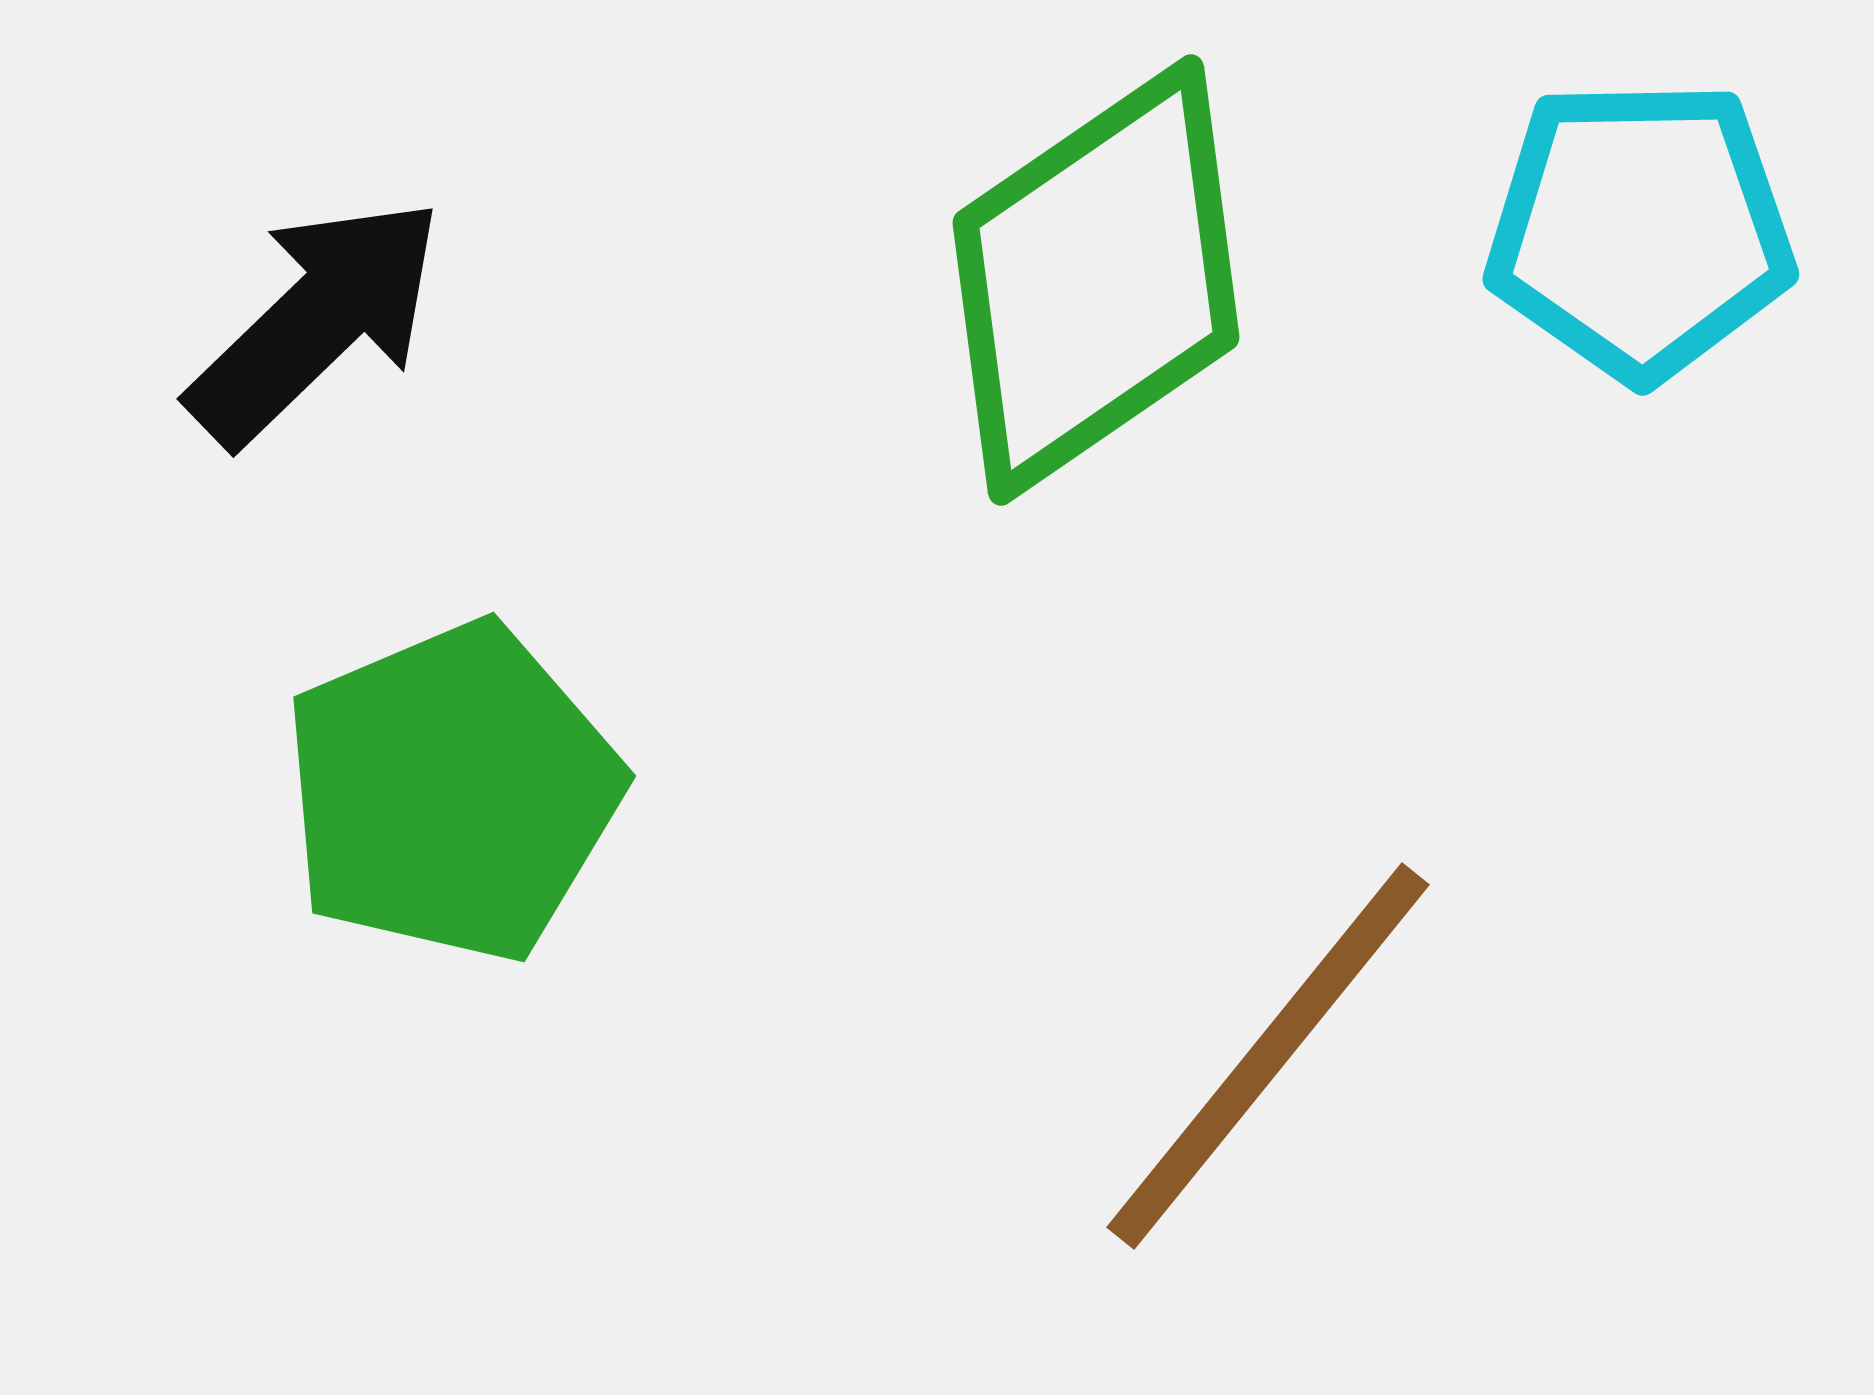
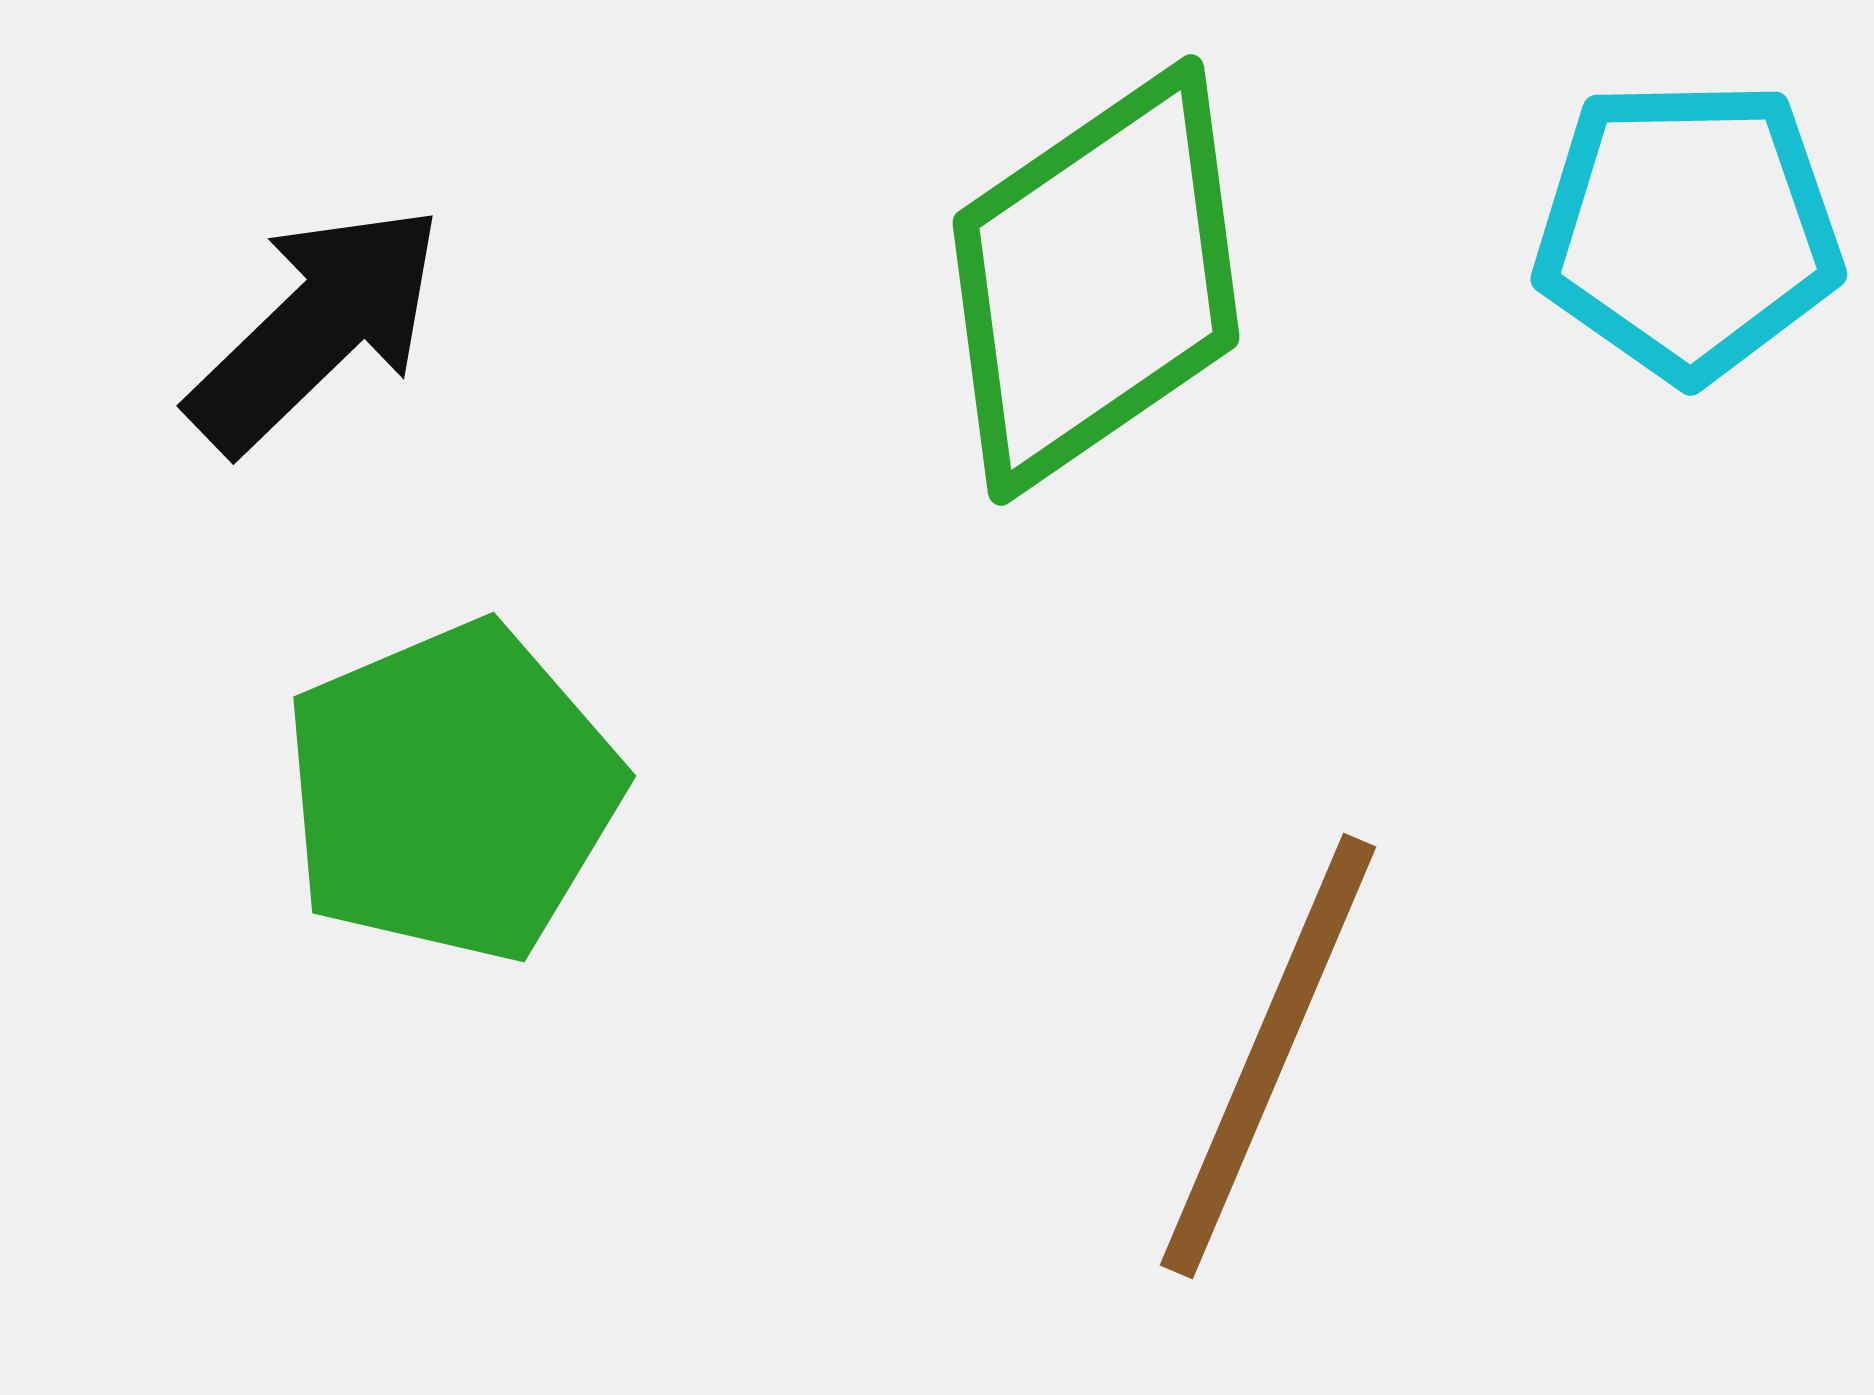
cyan pentagon: moved 48 px right
black arrow: moved 7 px down
brown line: rotated 16 degrees counterclockwise
